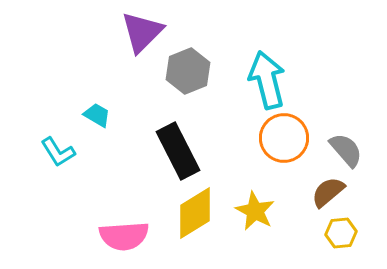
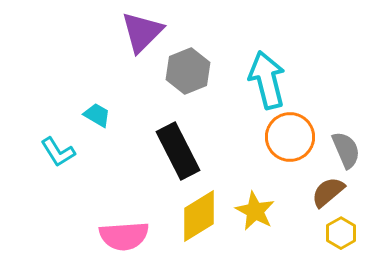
orange circle: moved 6 px right, 1 px up
gray semicircle: rotated 18 degrees clockwise
yellow diamond: moved 4 px right, 3 px down
yellow hexagon: rotated 24 degrees counterclockwise
